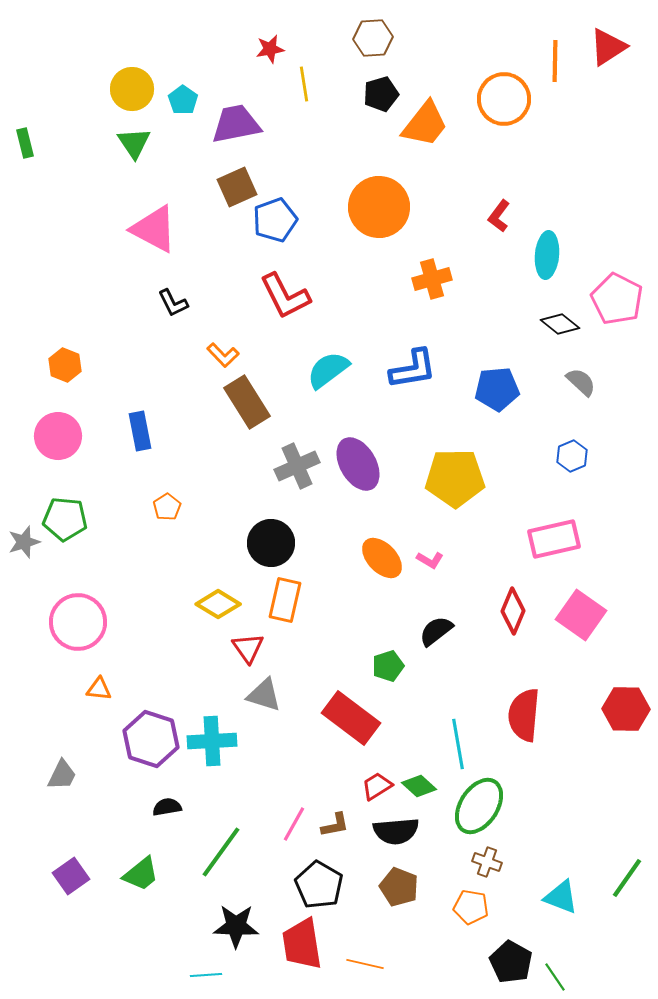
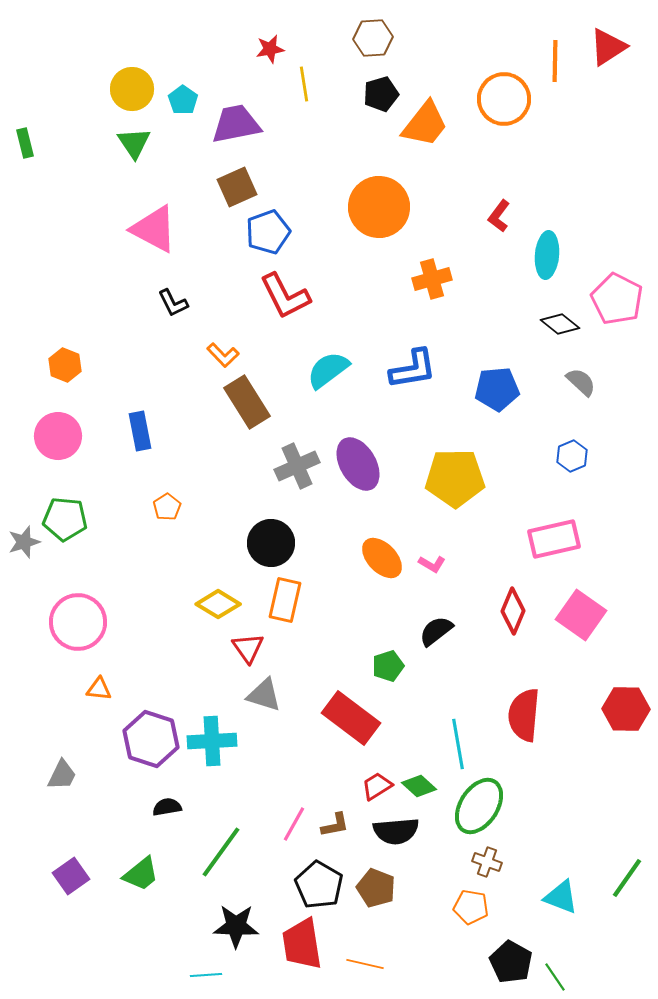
blue pentagon at (275, 220): moved 7 px left, 12 px down
pink L-shape at (430, 560): moved 2 px right, 4 px down
brown pentagon at (399, 887): moved 23 px left, 1 px down
